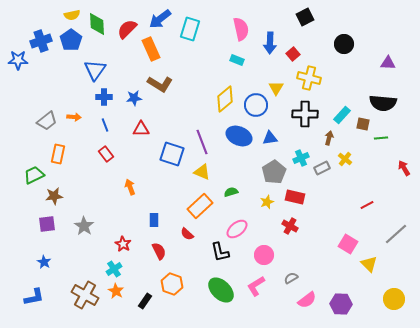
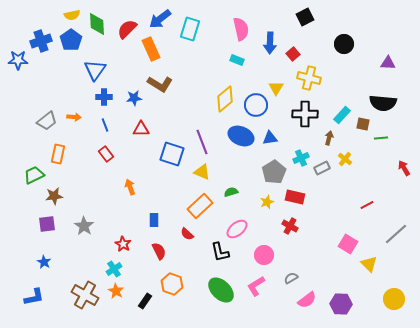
blue ellipse at (239, 136): moved 2 px right
